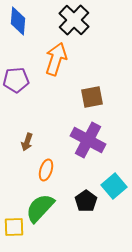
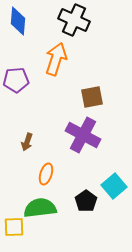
black cross: rotated 20 degrees counterclockwise
purple cross: moved 5 px left, 5 px up
orange ellipse: moved 4 px down
green semicircle: rotated 40 degrees clockwise
